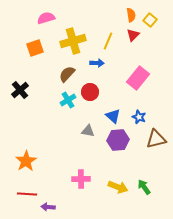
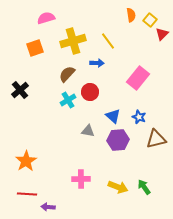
red triangle: moved 29 px right, 1 px up
yellow line: rotated 60 degrees counterclockwise
